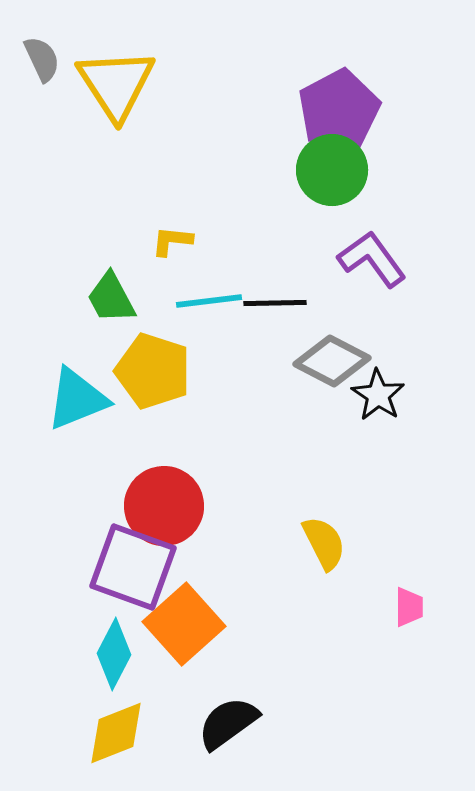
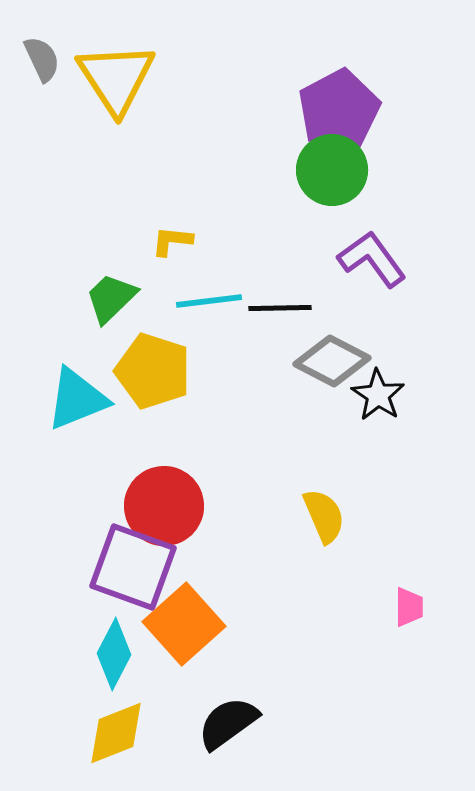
yellow triangle: moved 6 px up
green trapezoid: rotated 74 degrees clockwise
black line: moved 5 px right, 5 px down
yellow semicircle: moved 27 px up; rotated 4 degrees clockwise
